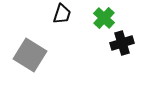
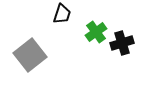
green cross: moved 8 px left, 14 px down; rotated 10 degrees clockwise
gray square: rotated 20 degrees clockwise
